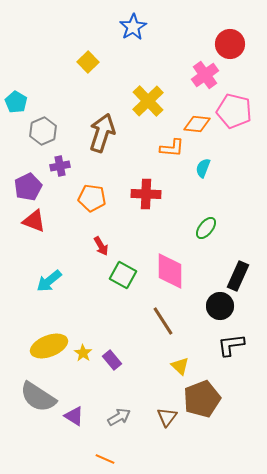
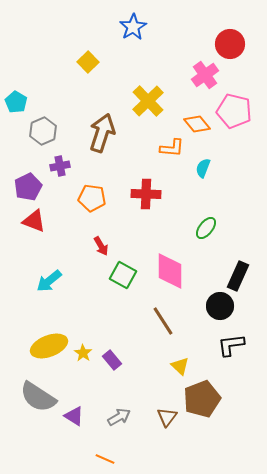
orange diamond: rotated 44 degrees clockwise
